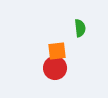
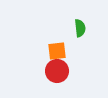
red circle: moved 2 px right, 3 px down
